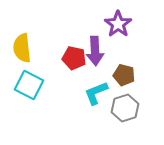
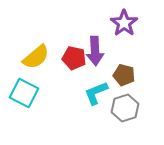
purple star: moved 6 px right, 1 px up
yellow semicircle: moved 14 px right, 9 px down; rotated 124 degrees counterclockwise
cyan square: moved 5 px left, 8 px down
